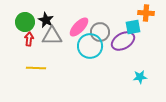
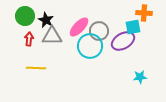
orange cross: moved 2 px left
green circle: moved 6 px up
gray circle: moved 1 px left, 1 px up
